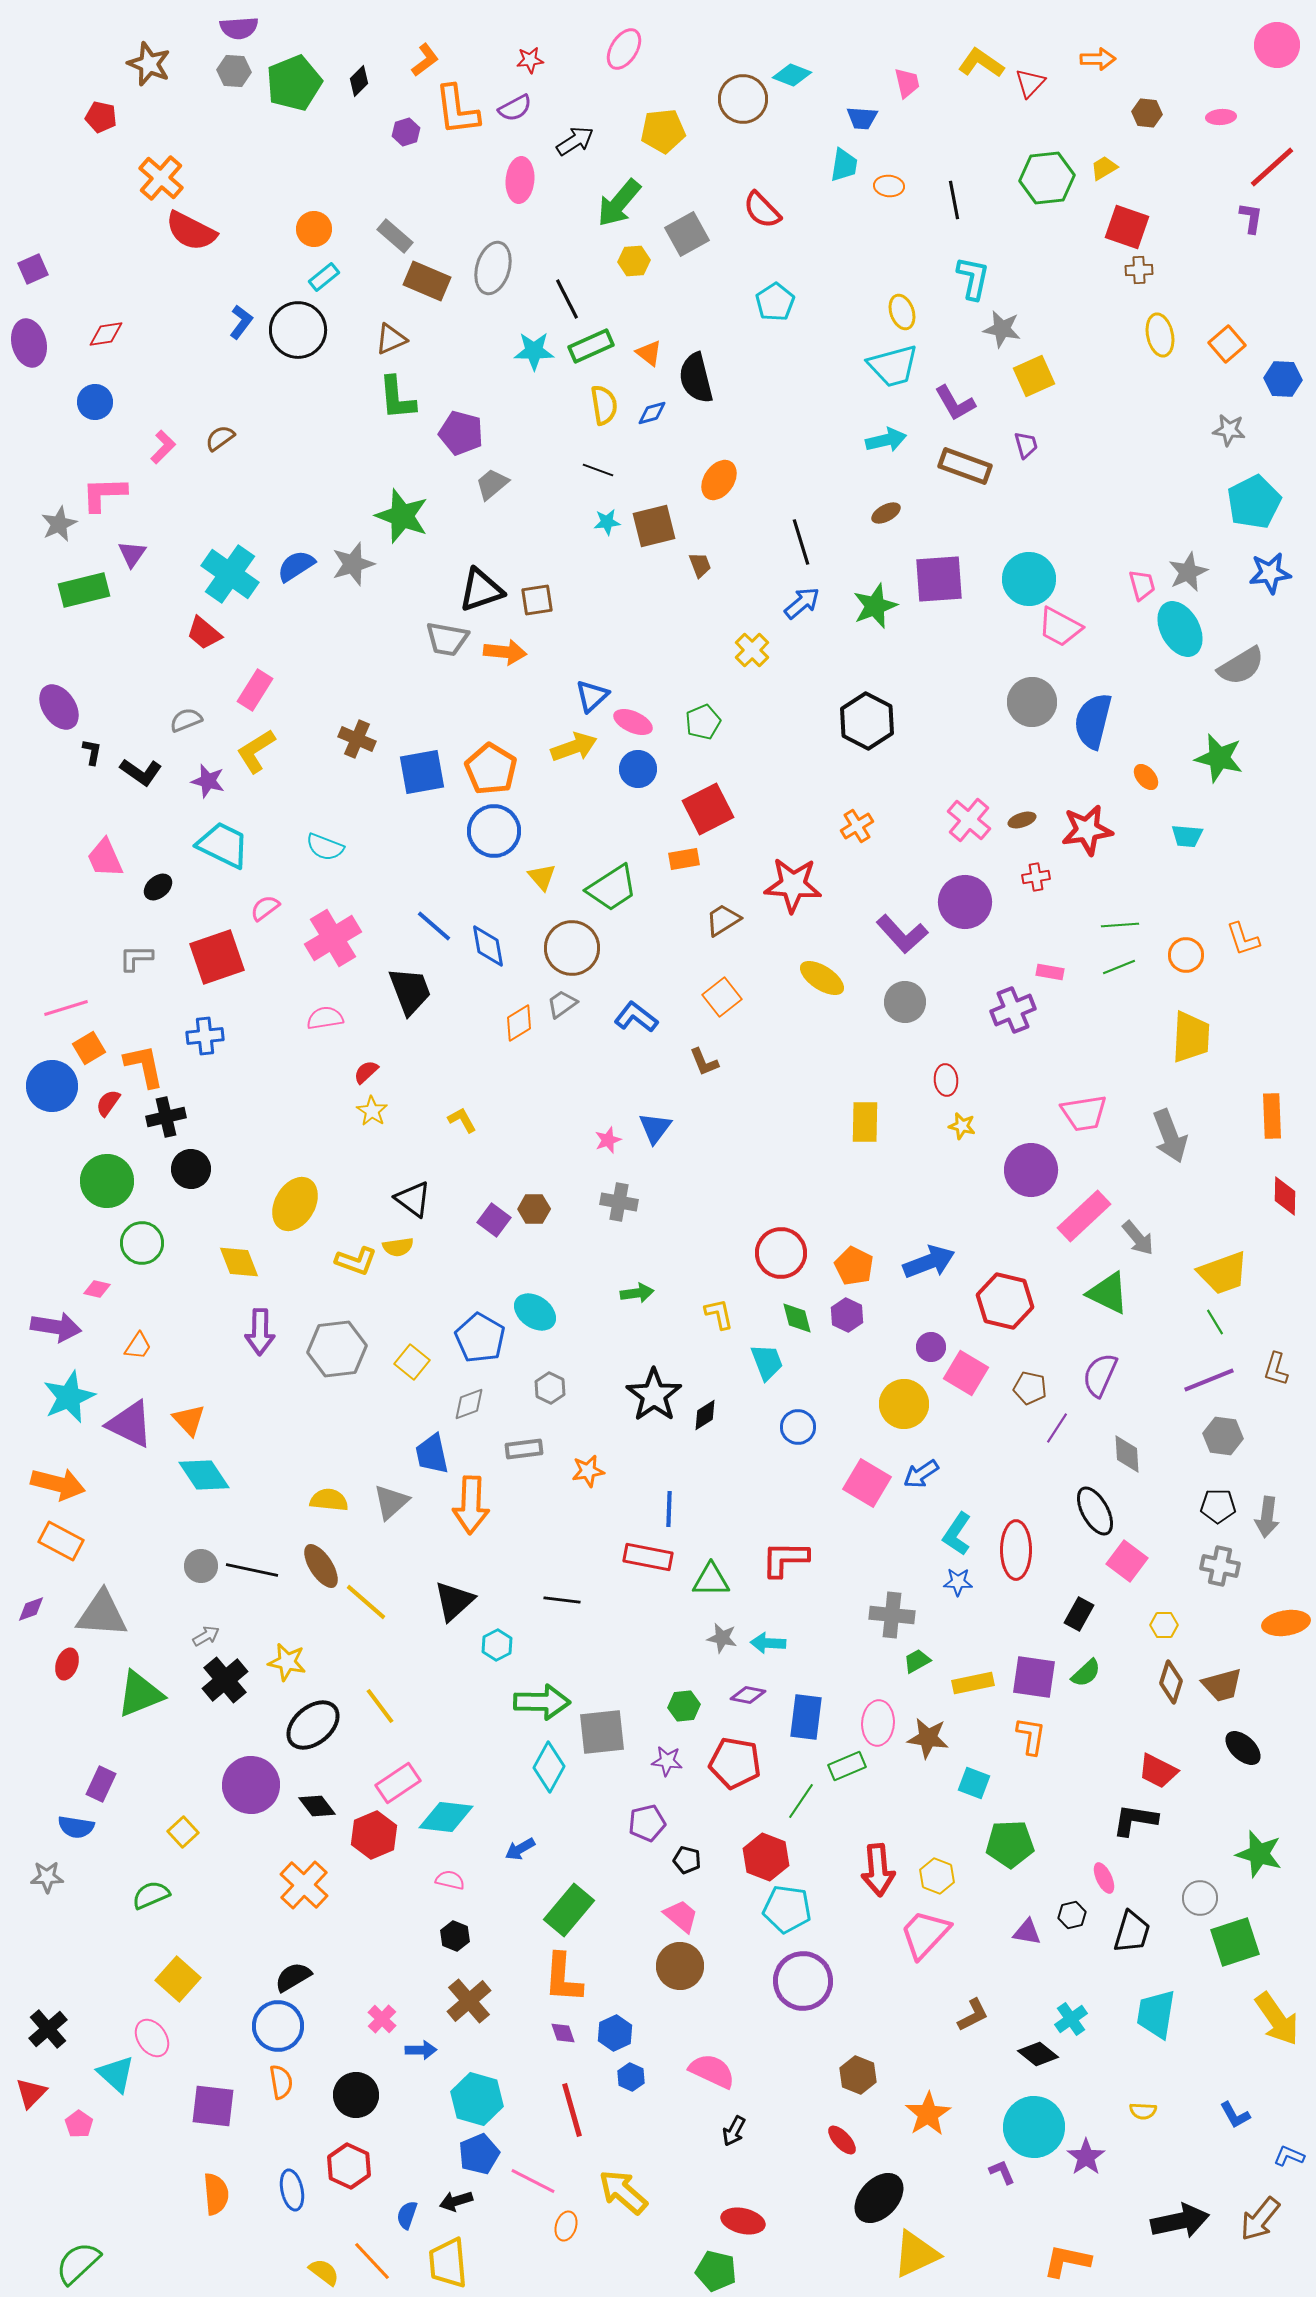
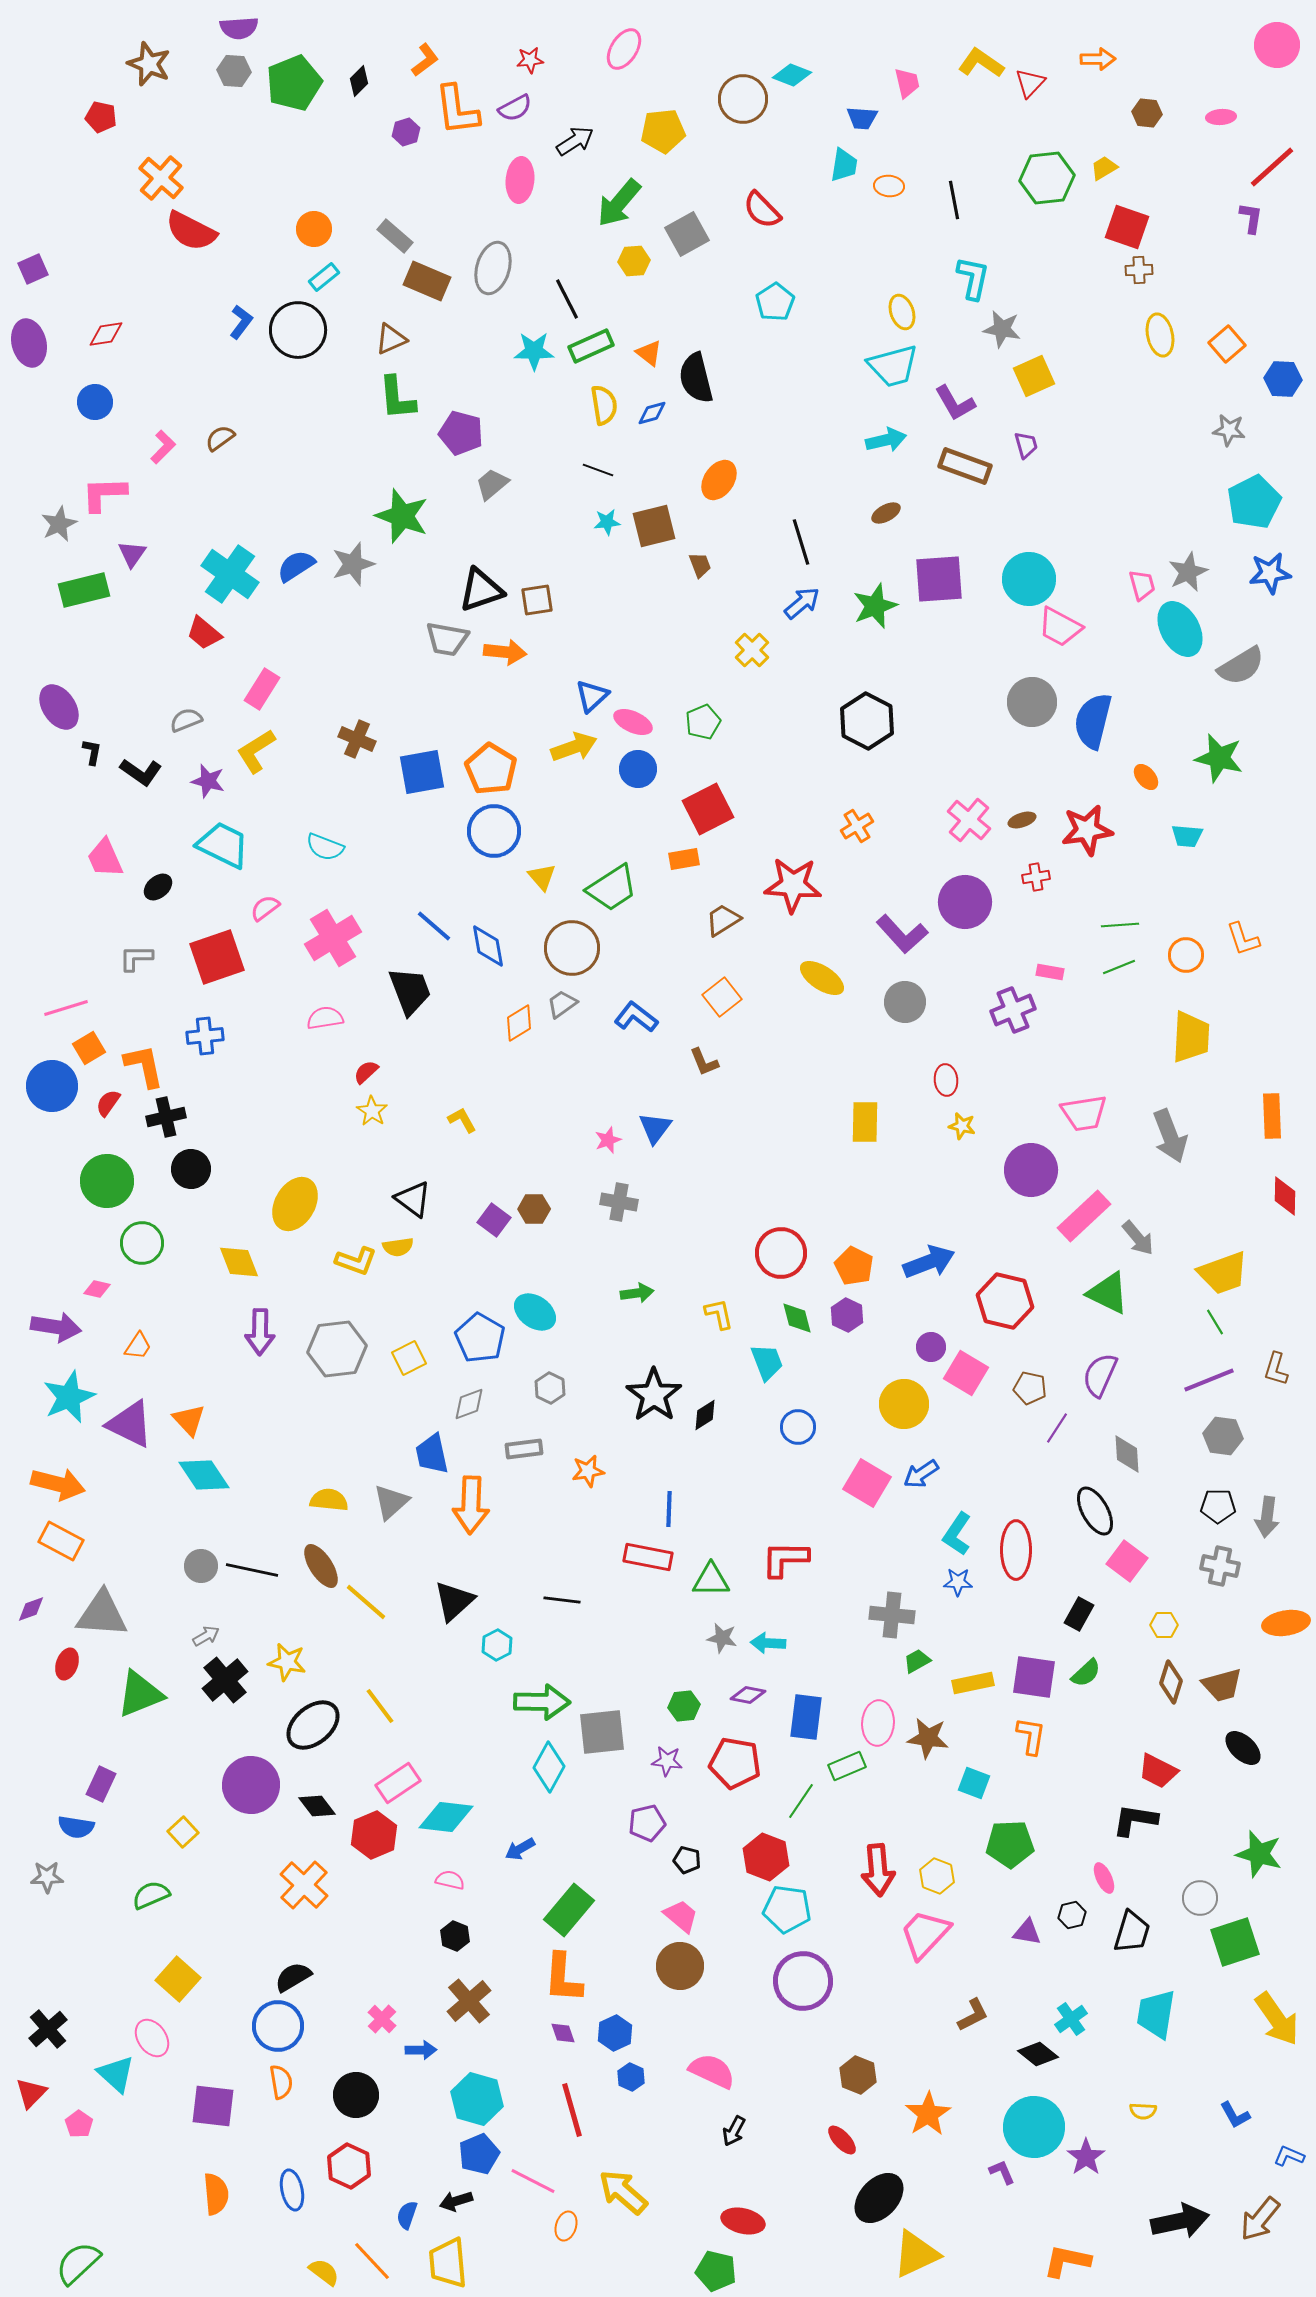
pink rectangle at (255, 690): moved 7 px right, 1 px up
yellow square at (412, 1362): moved 3 px left, 4 px up; rotated 24 degrees clockwise
